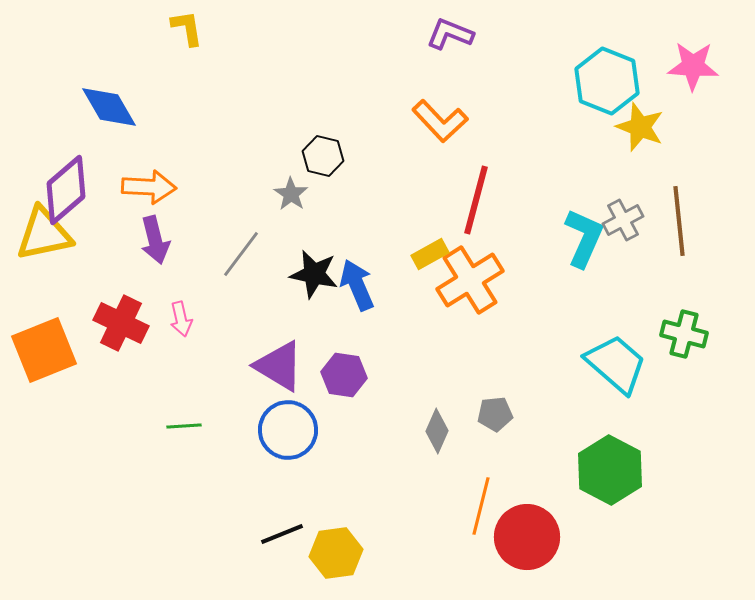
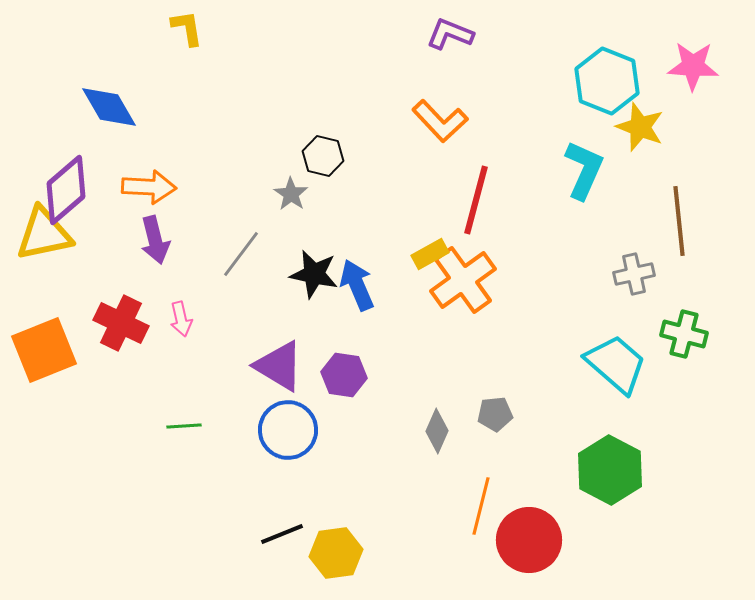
gray cross: moved 11 px right, 54 px down; rotated 15 degrees clockwise
cyan L-shape: moved 68 px up
orange cross: moved 7 px left; rotated 4 degrees counterclockwise
red circle: moved 2 px right, 3 px down
